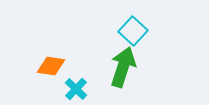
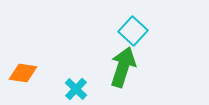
orange diamond: moved 28 px left, 7 px down
